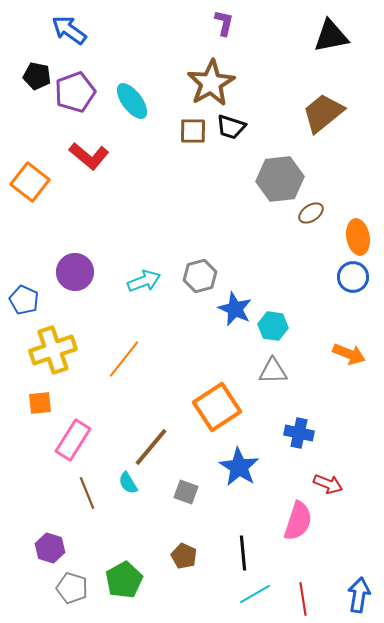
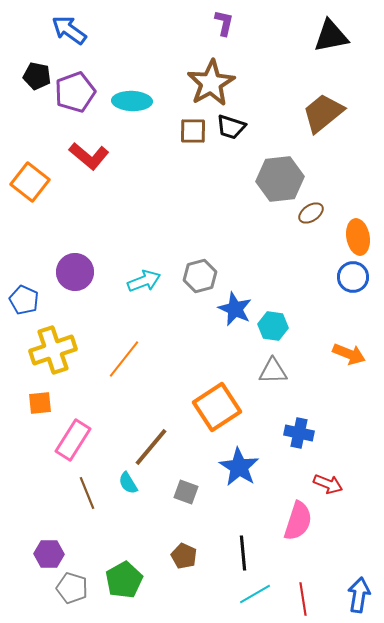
cyan ellipse at (132, 101): rotated 51 degrees counterclockwise
purple hexagon at (50, 548): moved 1 px left, 6 px down; rotated 16 degrees counterclockwise
